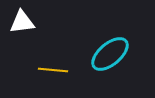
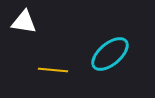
white triangle: moved 2 px right; rotated 16 degrees clockwise
